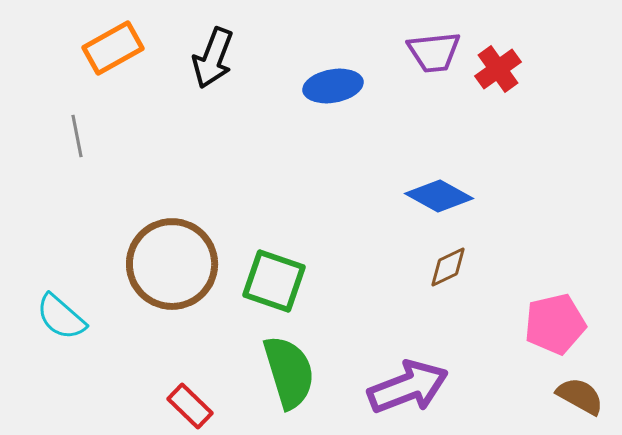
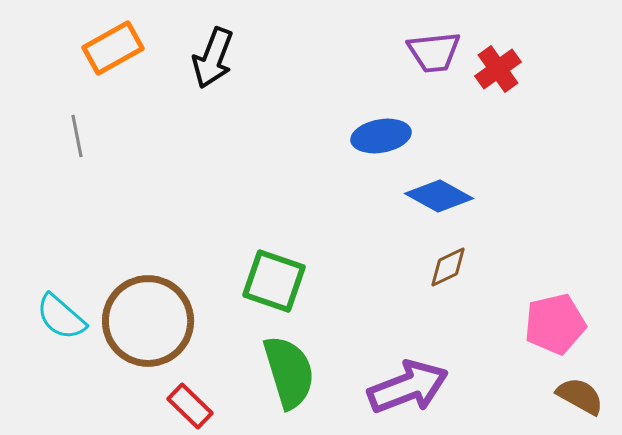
blue ellipse: moved 48 px right, 50 px down
brown circle: moved 24 px left, 57 px down
